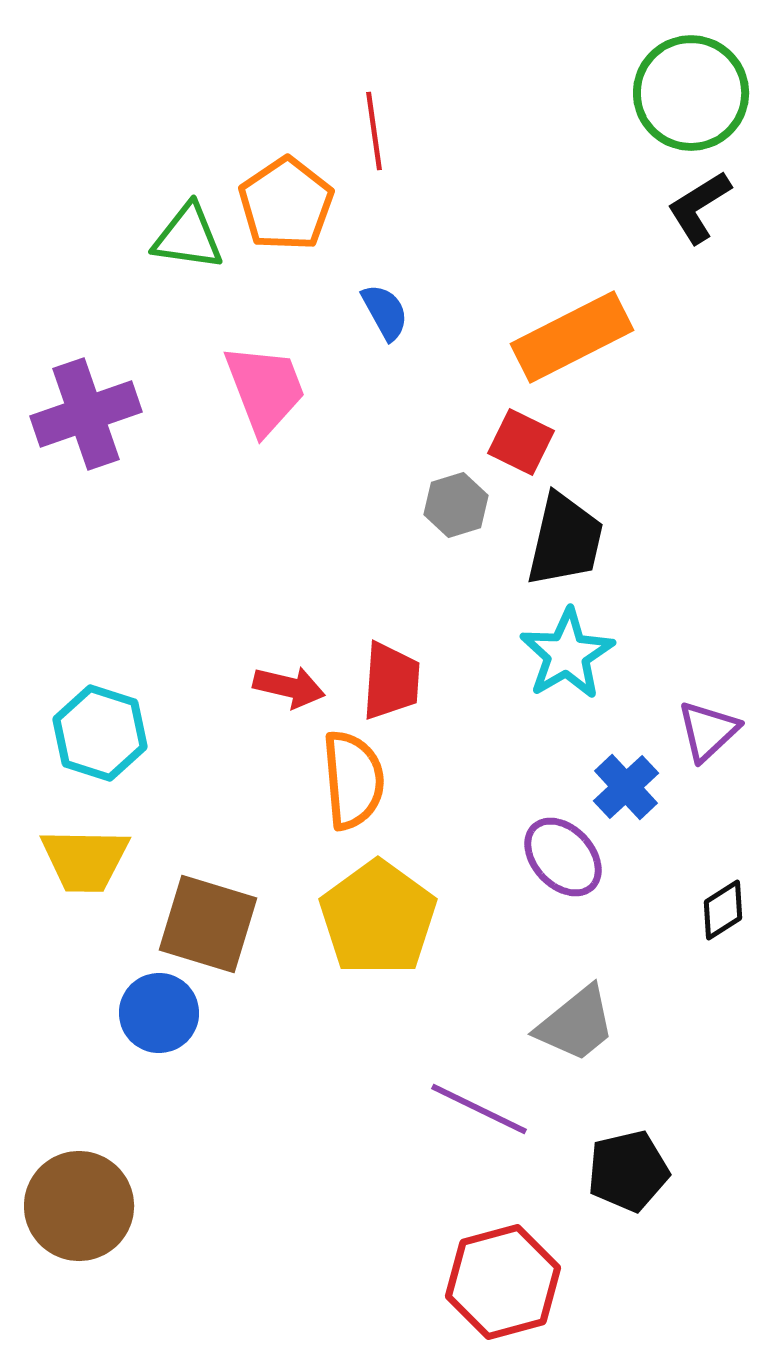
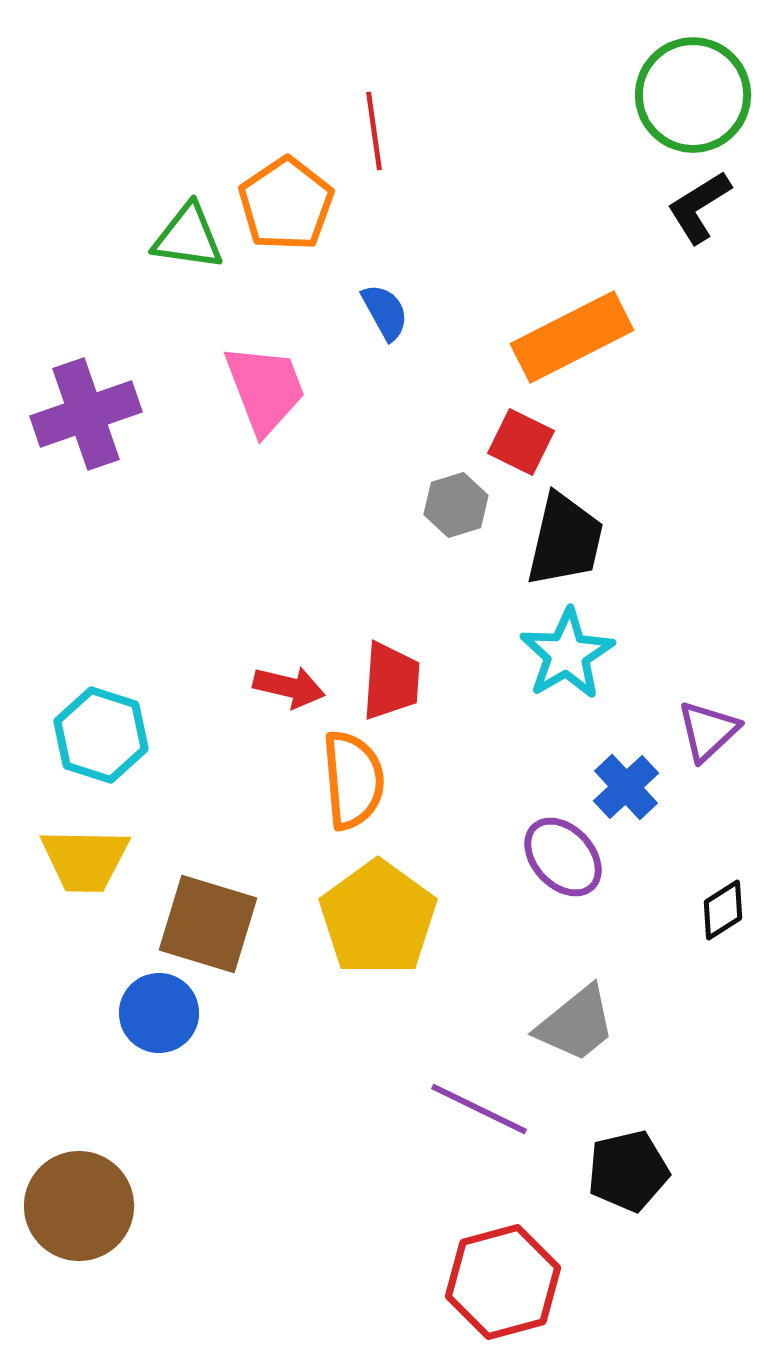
green circle: moved 2 px right, 2 px down
cyan hexagon: moved 1 px right, 2 px down
